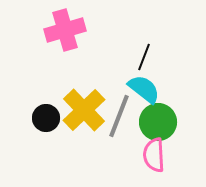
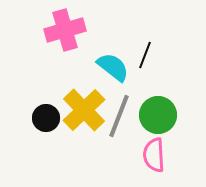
black line: moved 1 px right, 2 px up
cyan semicircle: moved 31 px left, 22 px up
green circle: moved 7 px up
